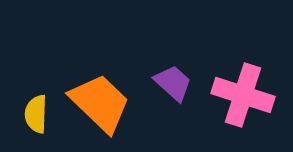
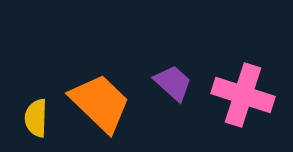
yellow semicircle: moved 4 px down
